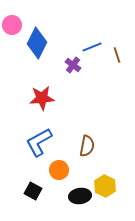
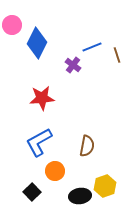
orange circle: moved 4 px left, 1 px down
yellow hexagon: rotated 15 degrees clockwise
black square: moved 1 px left, 1 px down; rotated 18 degrees clockwise
